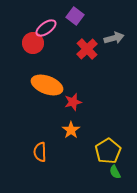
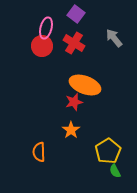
purple square: moved 1 px right, 2 px up
pink ellipse: rotated 40 degrees counterclockwise
gray arrow: rotated 114 degrees counterclockwise
red circle: moved 9 px right, 3 px down
red cross: moved 13 px left, 6 px up; rotated 15 degrees counterclockwise
orange ellipse: moved 38 px right
red star: moved 1 px right
orange semicircle: moved 1 px left
green semicircle: moved 1 px up
